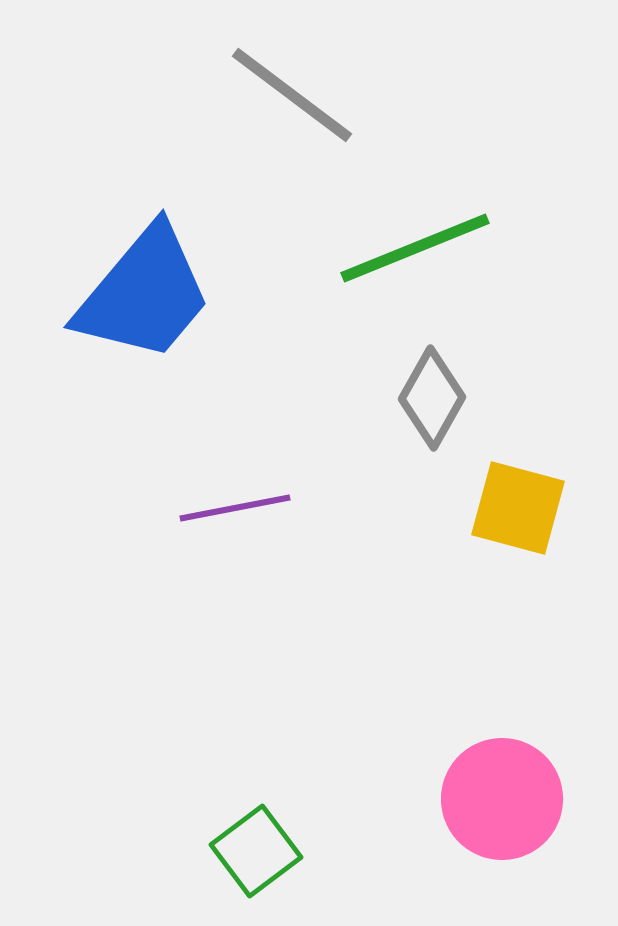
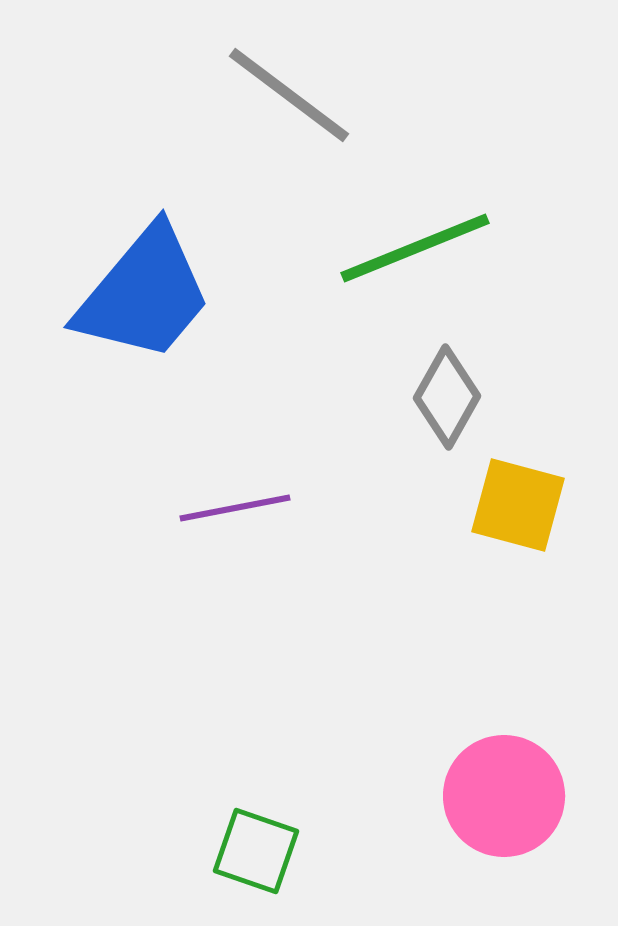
gray line: moved 3 px left
gray diamond: moved 15 px right, 1 px up
yellow square: moved 3 px up
pink circle: moved 2 px right, 3 px up
green square: rotated 34 degrees counterclockwise
